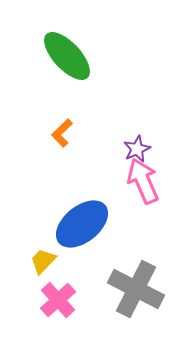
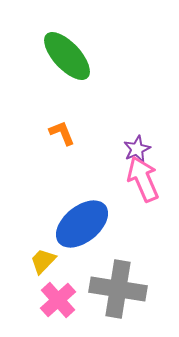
orange L-shape: rotated 112 degrees clockwise
pink arrow: moved 2 px up
gray cross: moved 18 px left; rotated 18 degrees counterclockwise
